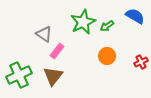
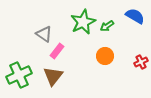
orange circle: moved 2 px left
